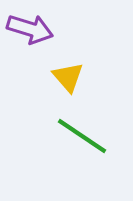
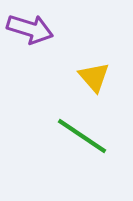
yellow triangle: moved 26 px right
